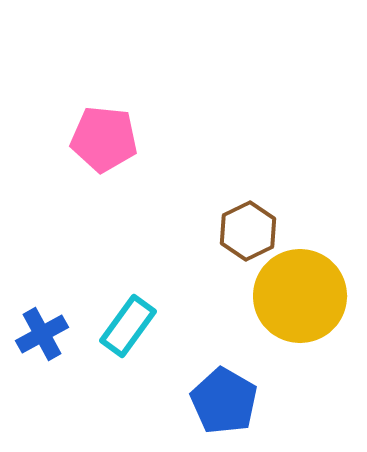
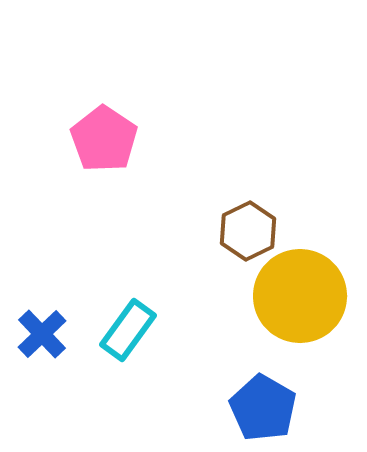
pink pentagon: rotated 28 degrees clockwise
cyan rectangle: moved 4 px down
blue cross: rotated 15 degrees counterclockwise
blue pentagon: moved 39 px right, 7 px down
